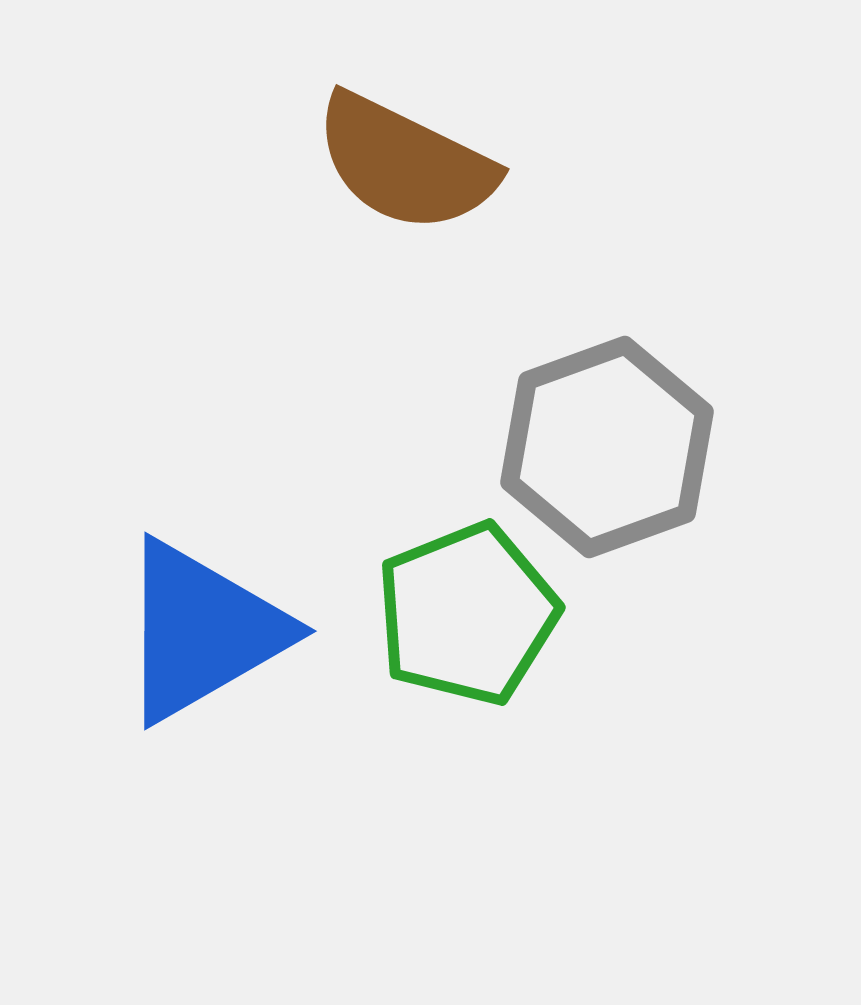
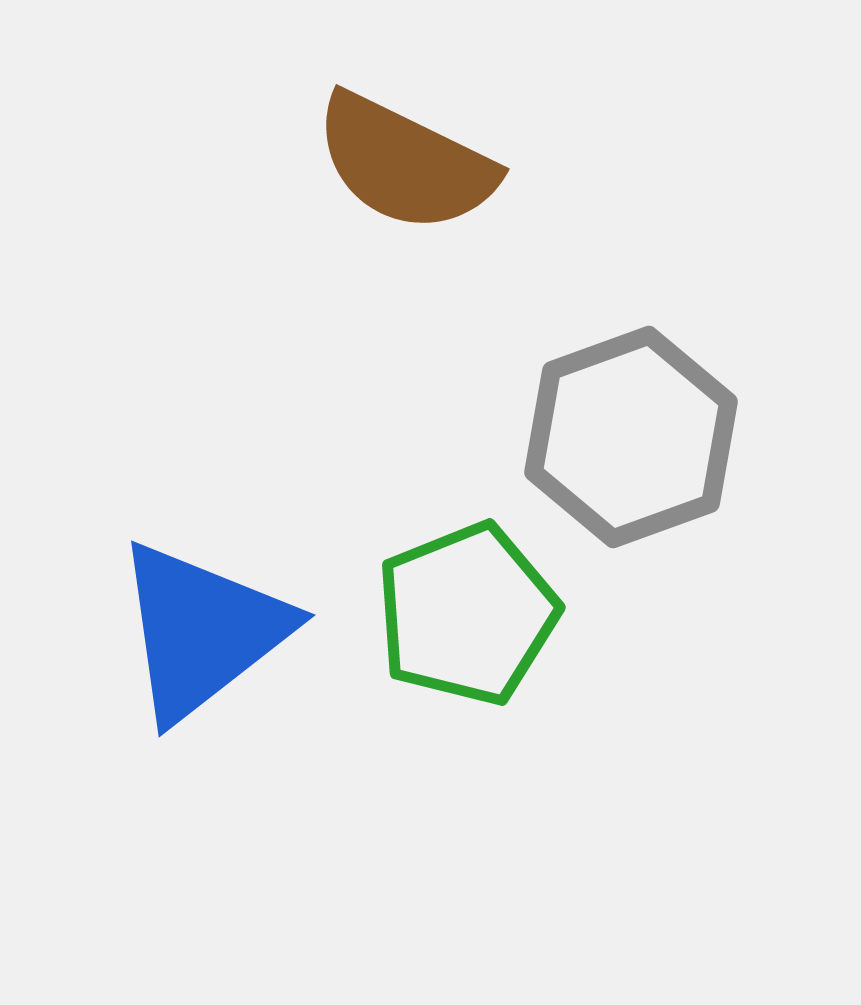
gray hexagon: moved 24 px right, 10 px up
blue triangle: rotated 8 degrees counterclockwise
